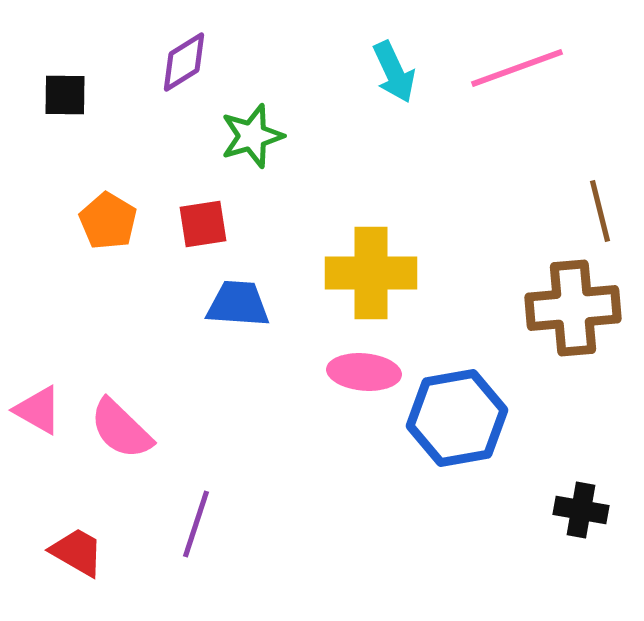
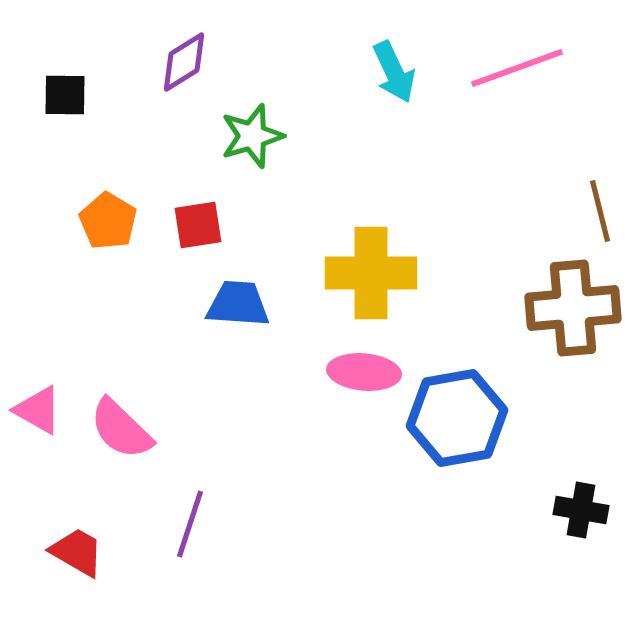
red square: moved 5 px left, 1 px down
purple line: moved 6 px left
